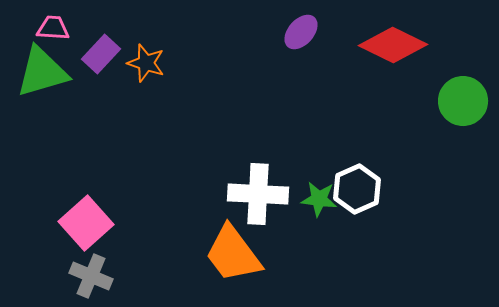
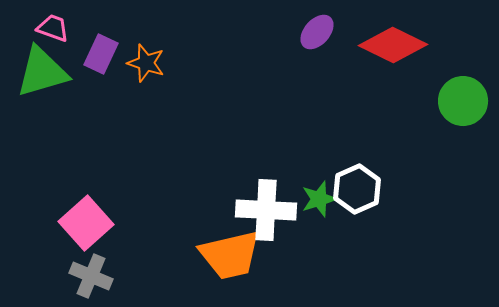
pink trapezoid: rotated 16 degrees clockwise
purple ellipse: moved 16 px right
purple rectangle: rotated 18 degrees counterclockwise
white cross: moved 8 px right, 16 px down
green star: rotated 24 degrees counterclockwise
orange trapezoid: moved 3 px left, 1 px down; rotated 66 degrees counterclockwise
